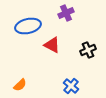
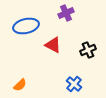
blue ellipse: moved 2 px left
red triangle: moved 1 px right
blue cross: moved 3 px right, 2 px up
